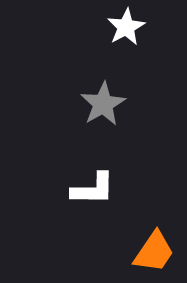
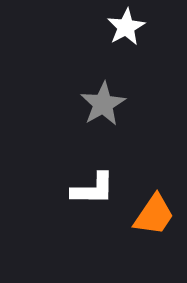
orange trapezoid: moved 37 px up
